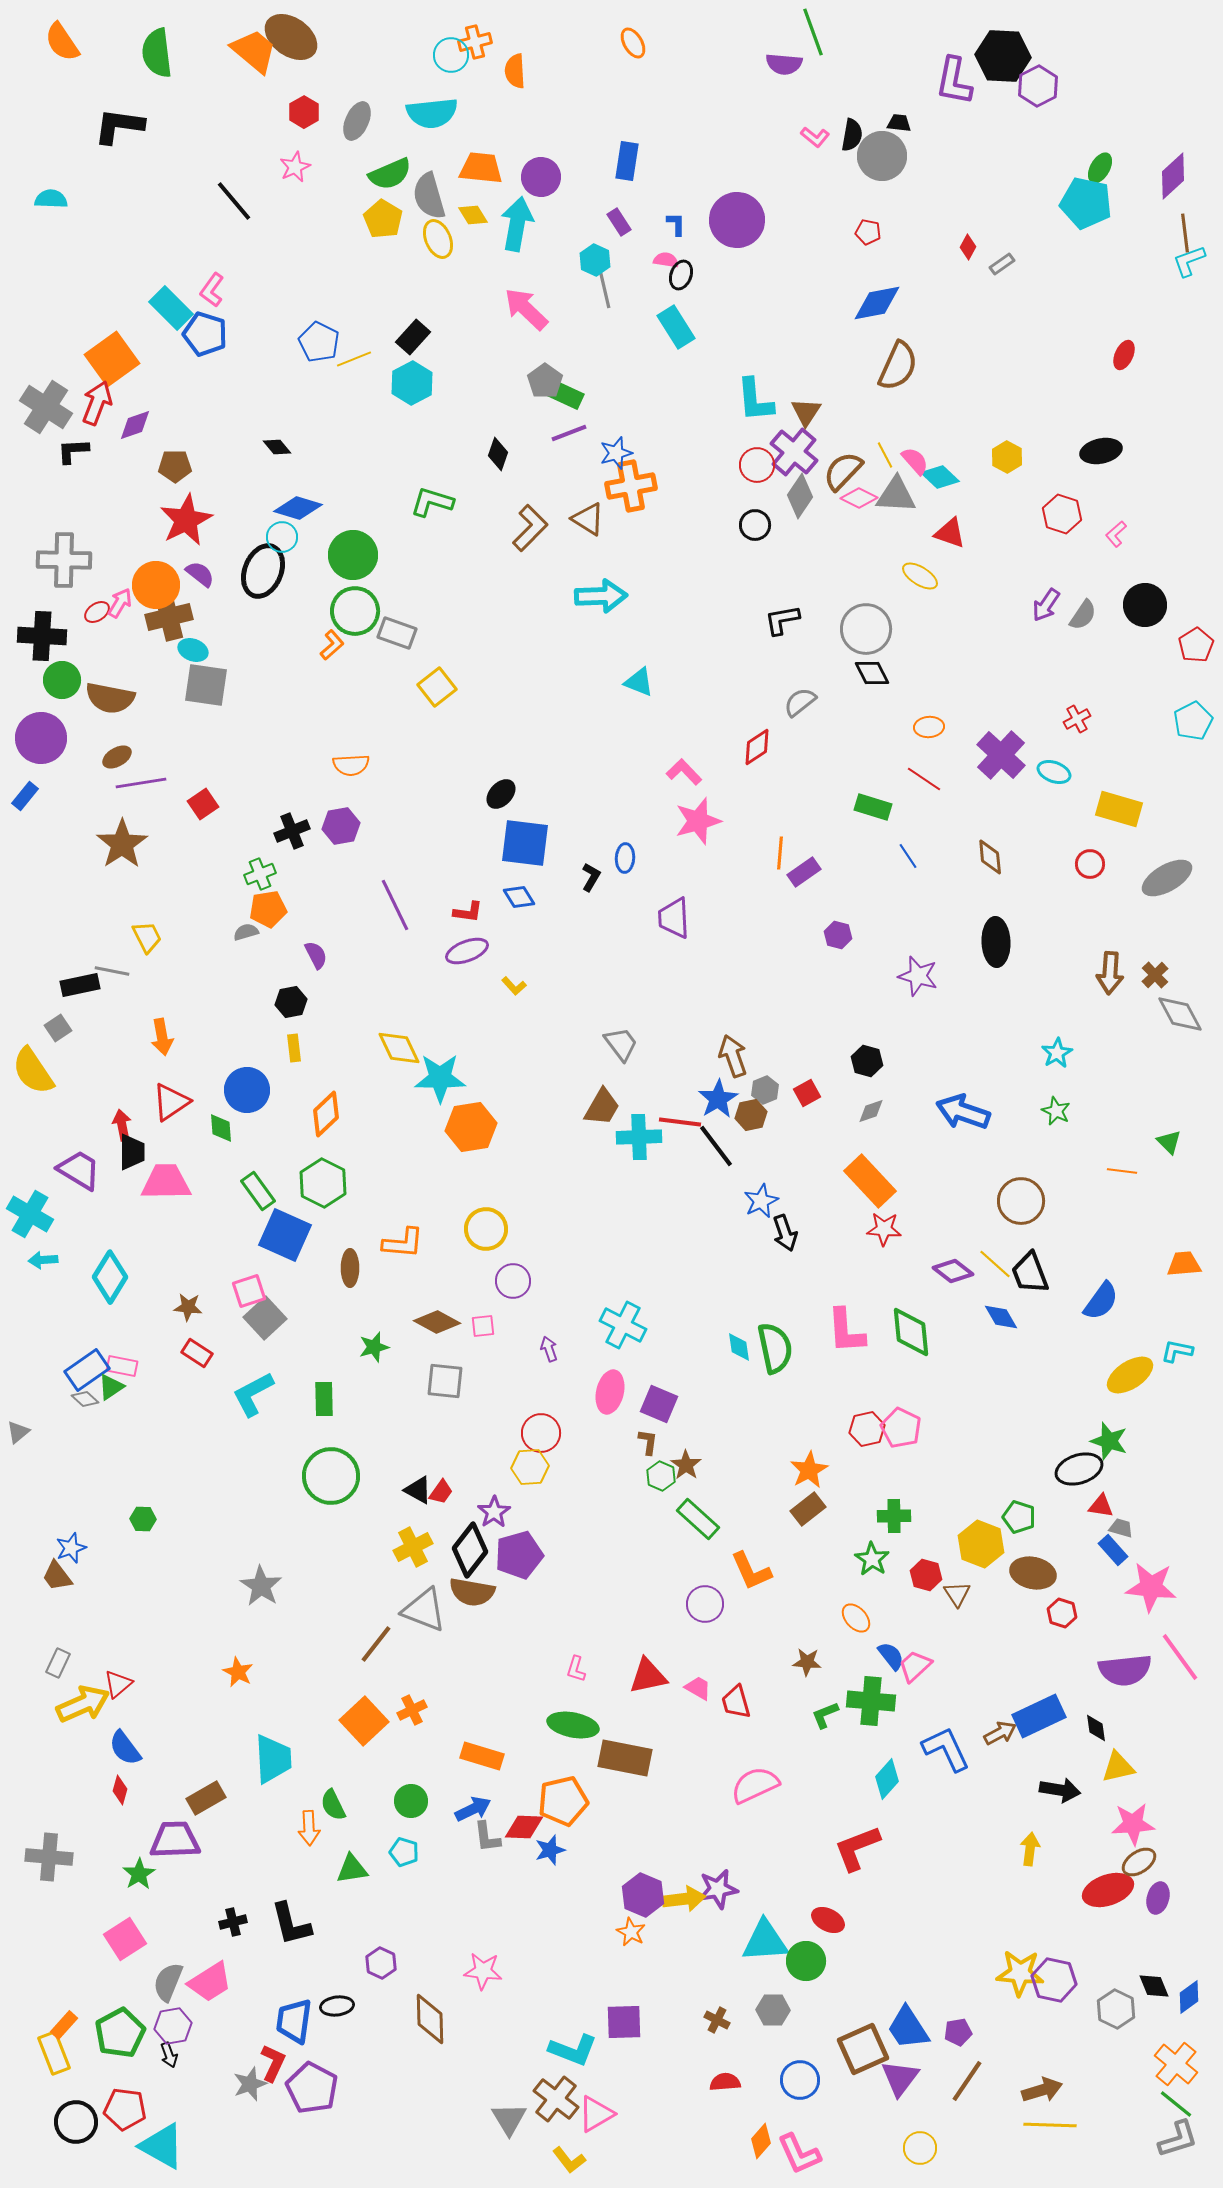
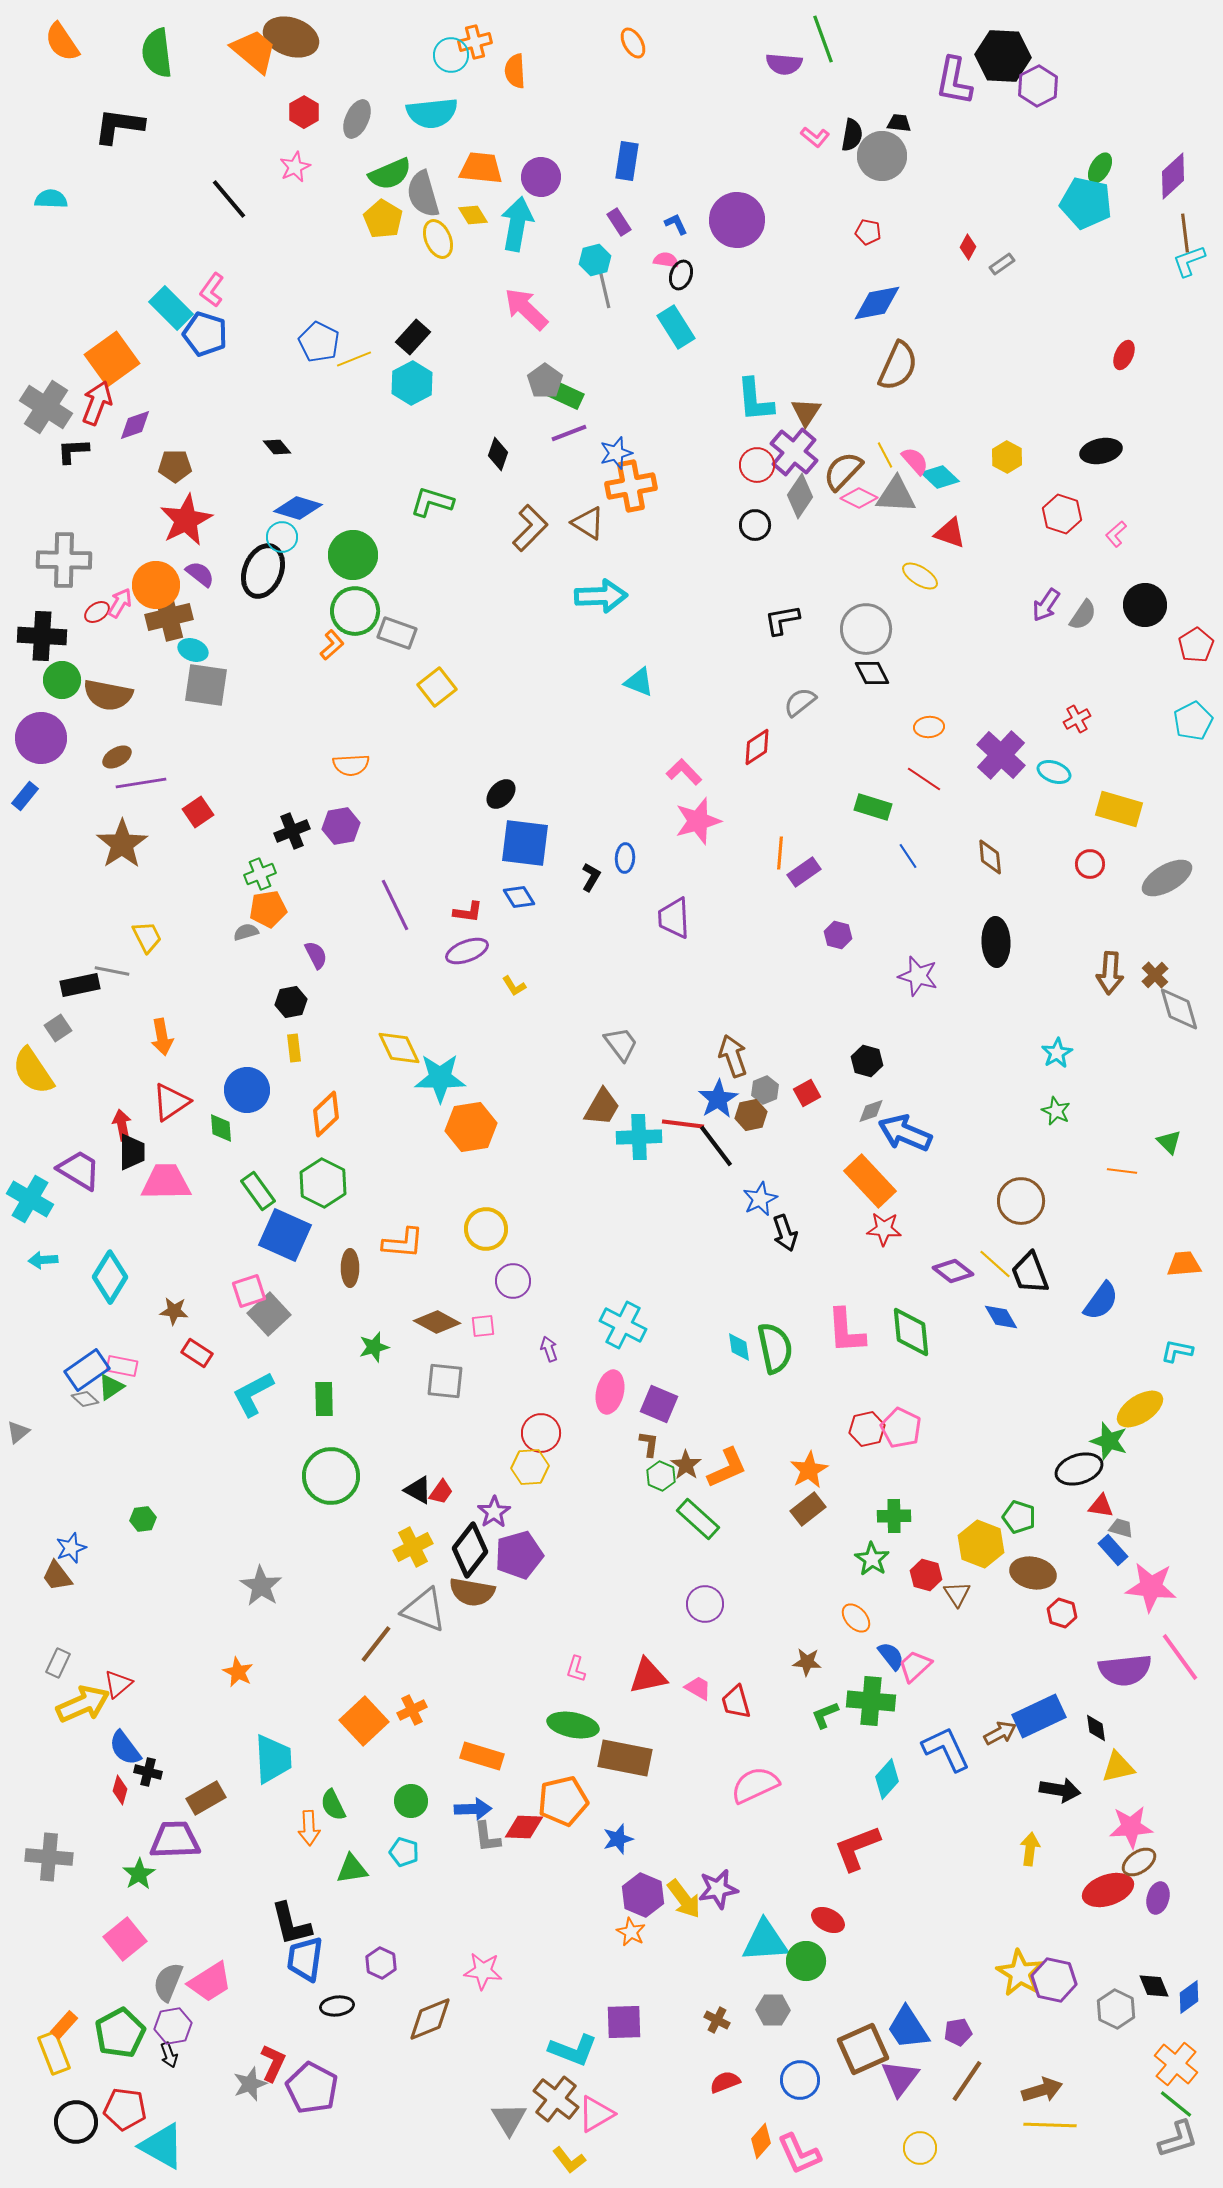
green line at (813, 32): moved 10 px right, 7 px down
brown ellipse at (291, 37): rotated 16 degrees counterclockwise
gray ellipse at (357, 121): moved 2 px up
gray semicircle at (429, 196): moved 6 px left, 2 px up
black line at (234, 201): moved 5 px left, 2 px up
blue L-shape at (676, 224): rotated 25 degrees counterclockwise
cyan hexagon at (595, 260): rotated 20 degrees clockwise
brown triangle at (588, 519): moved 4 px down
brown semicircle at (110, 698): moved 2 px left, 3 px up
red square at (203, 804): moved 5 px left, 8 px down
yellow L-shape at (514, 986): rotated 10 degrees clockwise
gray diamond at (1180, 1014): moved 1 px left, 5 px up; rotated 12 degrees clockwise
blue arrow at (963, 1112): moved 58 px left, 21 px down; rotated 4 degrees clockwise
red line at (680, 1122): moved 3 px right, 2 px down
blue star at (761, 1201): moved 1 px left, 2 px up
cyan cross at (30, 1214): moved 15 px up
brown star at (188, 1307): moved 14 px left, 4 px down
gray square at (265, 1318): moved 4 px right, 4 px up
yellow ellipse at (1130, 1375): moved 10 px right, 34 px down
brown L-shape at (648, 1442): moved 1 px right, 2 px down
green hexagon at (143, 1519): rotated 10 degrees counterclockwise
orange L-shape at (751, 1571): moved 24 px left, 103 px up; rotated 90 degrees counterclockwise
blue arrow at (473, 1809): rotated 24 degrees clockwise
pink star at (1133, 1824): moved 2 px left, 3 px down
blue star at (550, 1850): moved 68 px right, 11 px up
yellow arrow at (684, 1899): rotated 60 degrees clockwise
black cross at (233, 1922): moved 85 px left, 150 px up; rotated 28 degrees clockwise
pink square at (125, 1939): rotated 6 degrees counterclockwise
yellow star at (1020, 1973): rotated 27 degrees clockwise
brown diamond at (430, 2019): rotated 69 degrees clockwise
blue trapezoid at (294, 2021): moved 11 px right, 62 px up
red semicircle at (725, 2082): rotated 16 degrees counterclockwise
